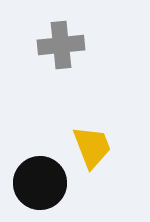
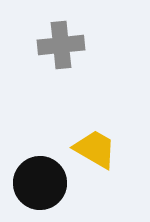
yellow trapezoid: moved 3 px right, 2 px down; rotated 39 degrees counterclockwise
